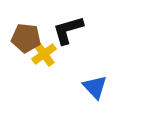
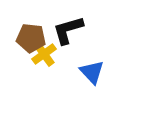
brown pentagon: moved 5 px right
blue triangle: moved 3 px left, 15 px up
